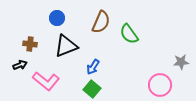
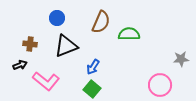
green semicircle: rotated 125 degrees clockwise
gray star: moved 3 px up
